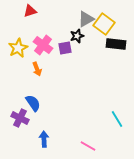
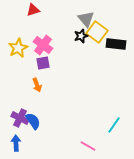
red triangle: moved 3 px right, 1 px up
gray triangle: rotated 42 degrees counterclockwise
yellow square: moved 7 px left, 8 px down
black star: moved 4 px right
purple square: moved 22 px left, 15 px down
orange arrow: moved 16 px down
blue semicircle: moved 18 px down
cyan line: moved 3 px left, 6 px down; rotated 66 degrees clockwise
blue arrow: moved 28 px left, 4 px down
